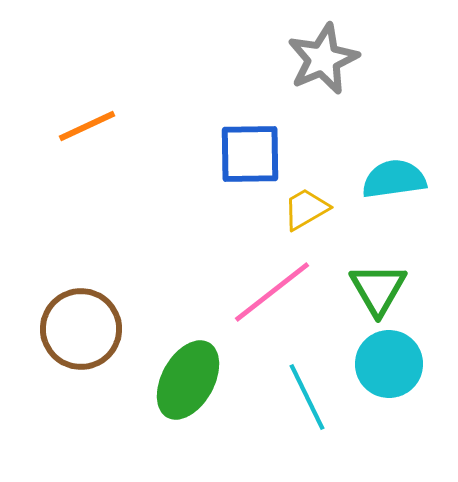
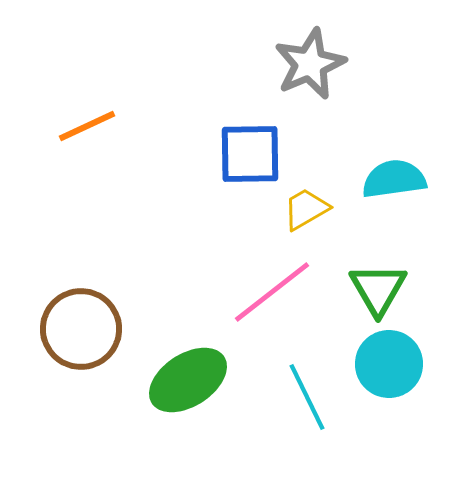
gray star: moved 13 px left, 5 px down
green ellipse: rotated 28 degrees clockwise
